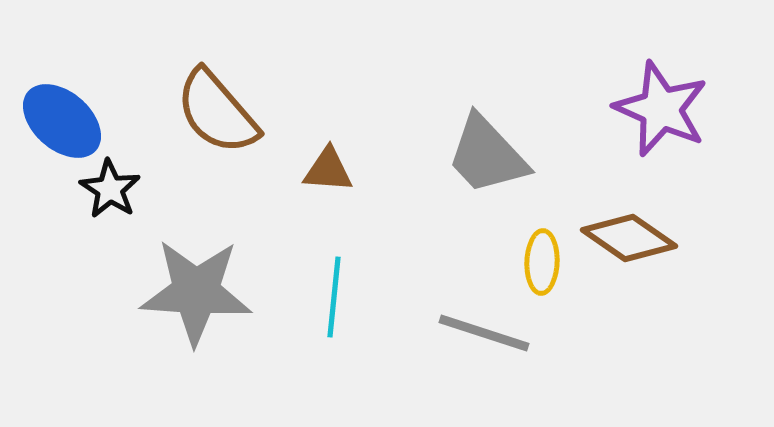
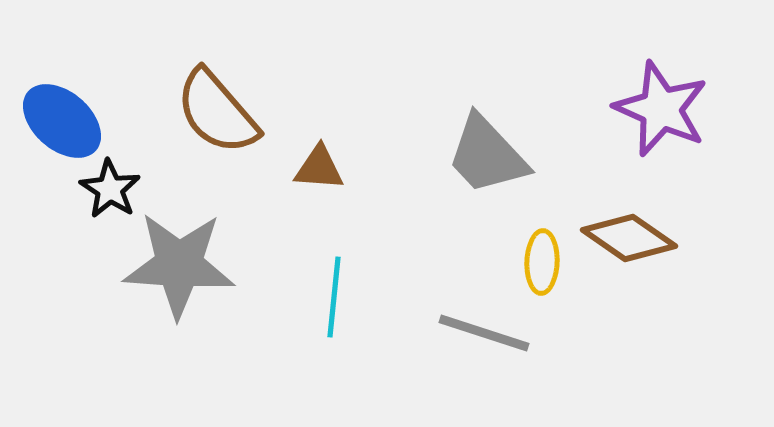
brown triangle: moved 9 px left, 2 px up
gray star: moved 17 px left, 27 px up
